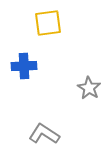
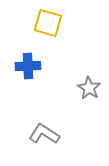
yellow square: rotated 24 degrees clockwise
blue cross: moved 4 px right
